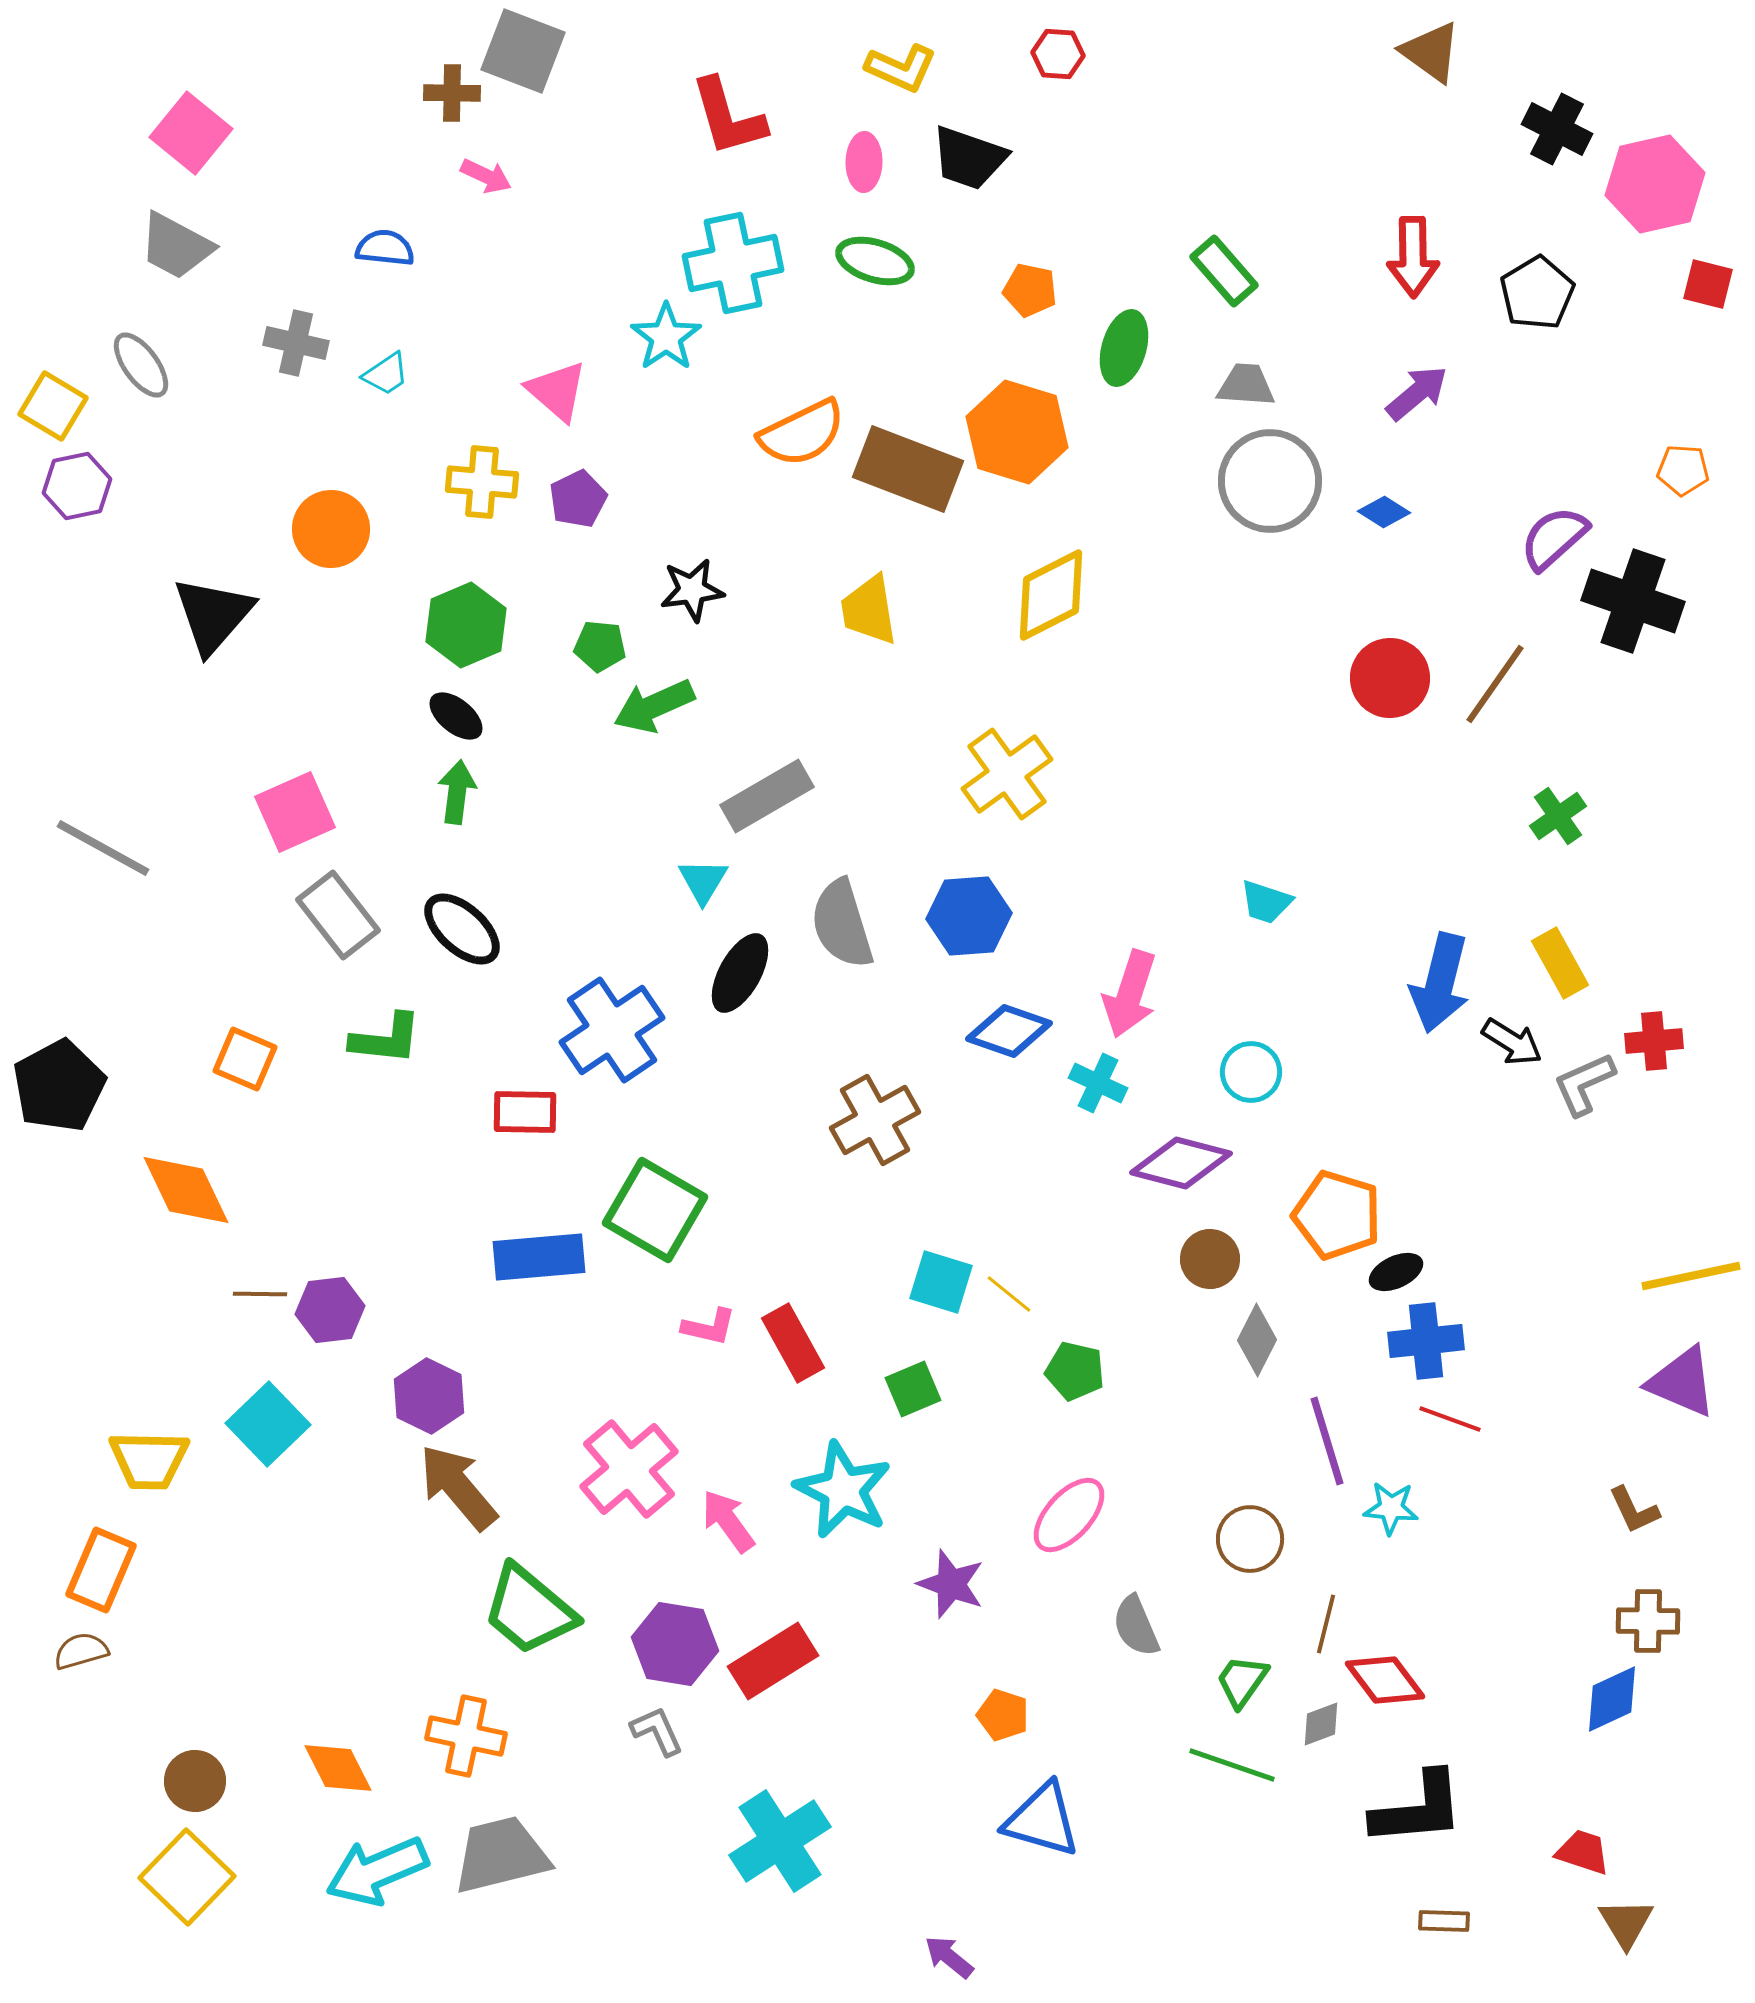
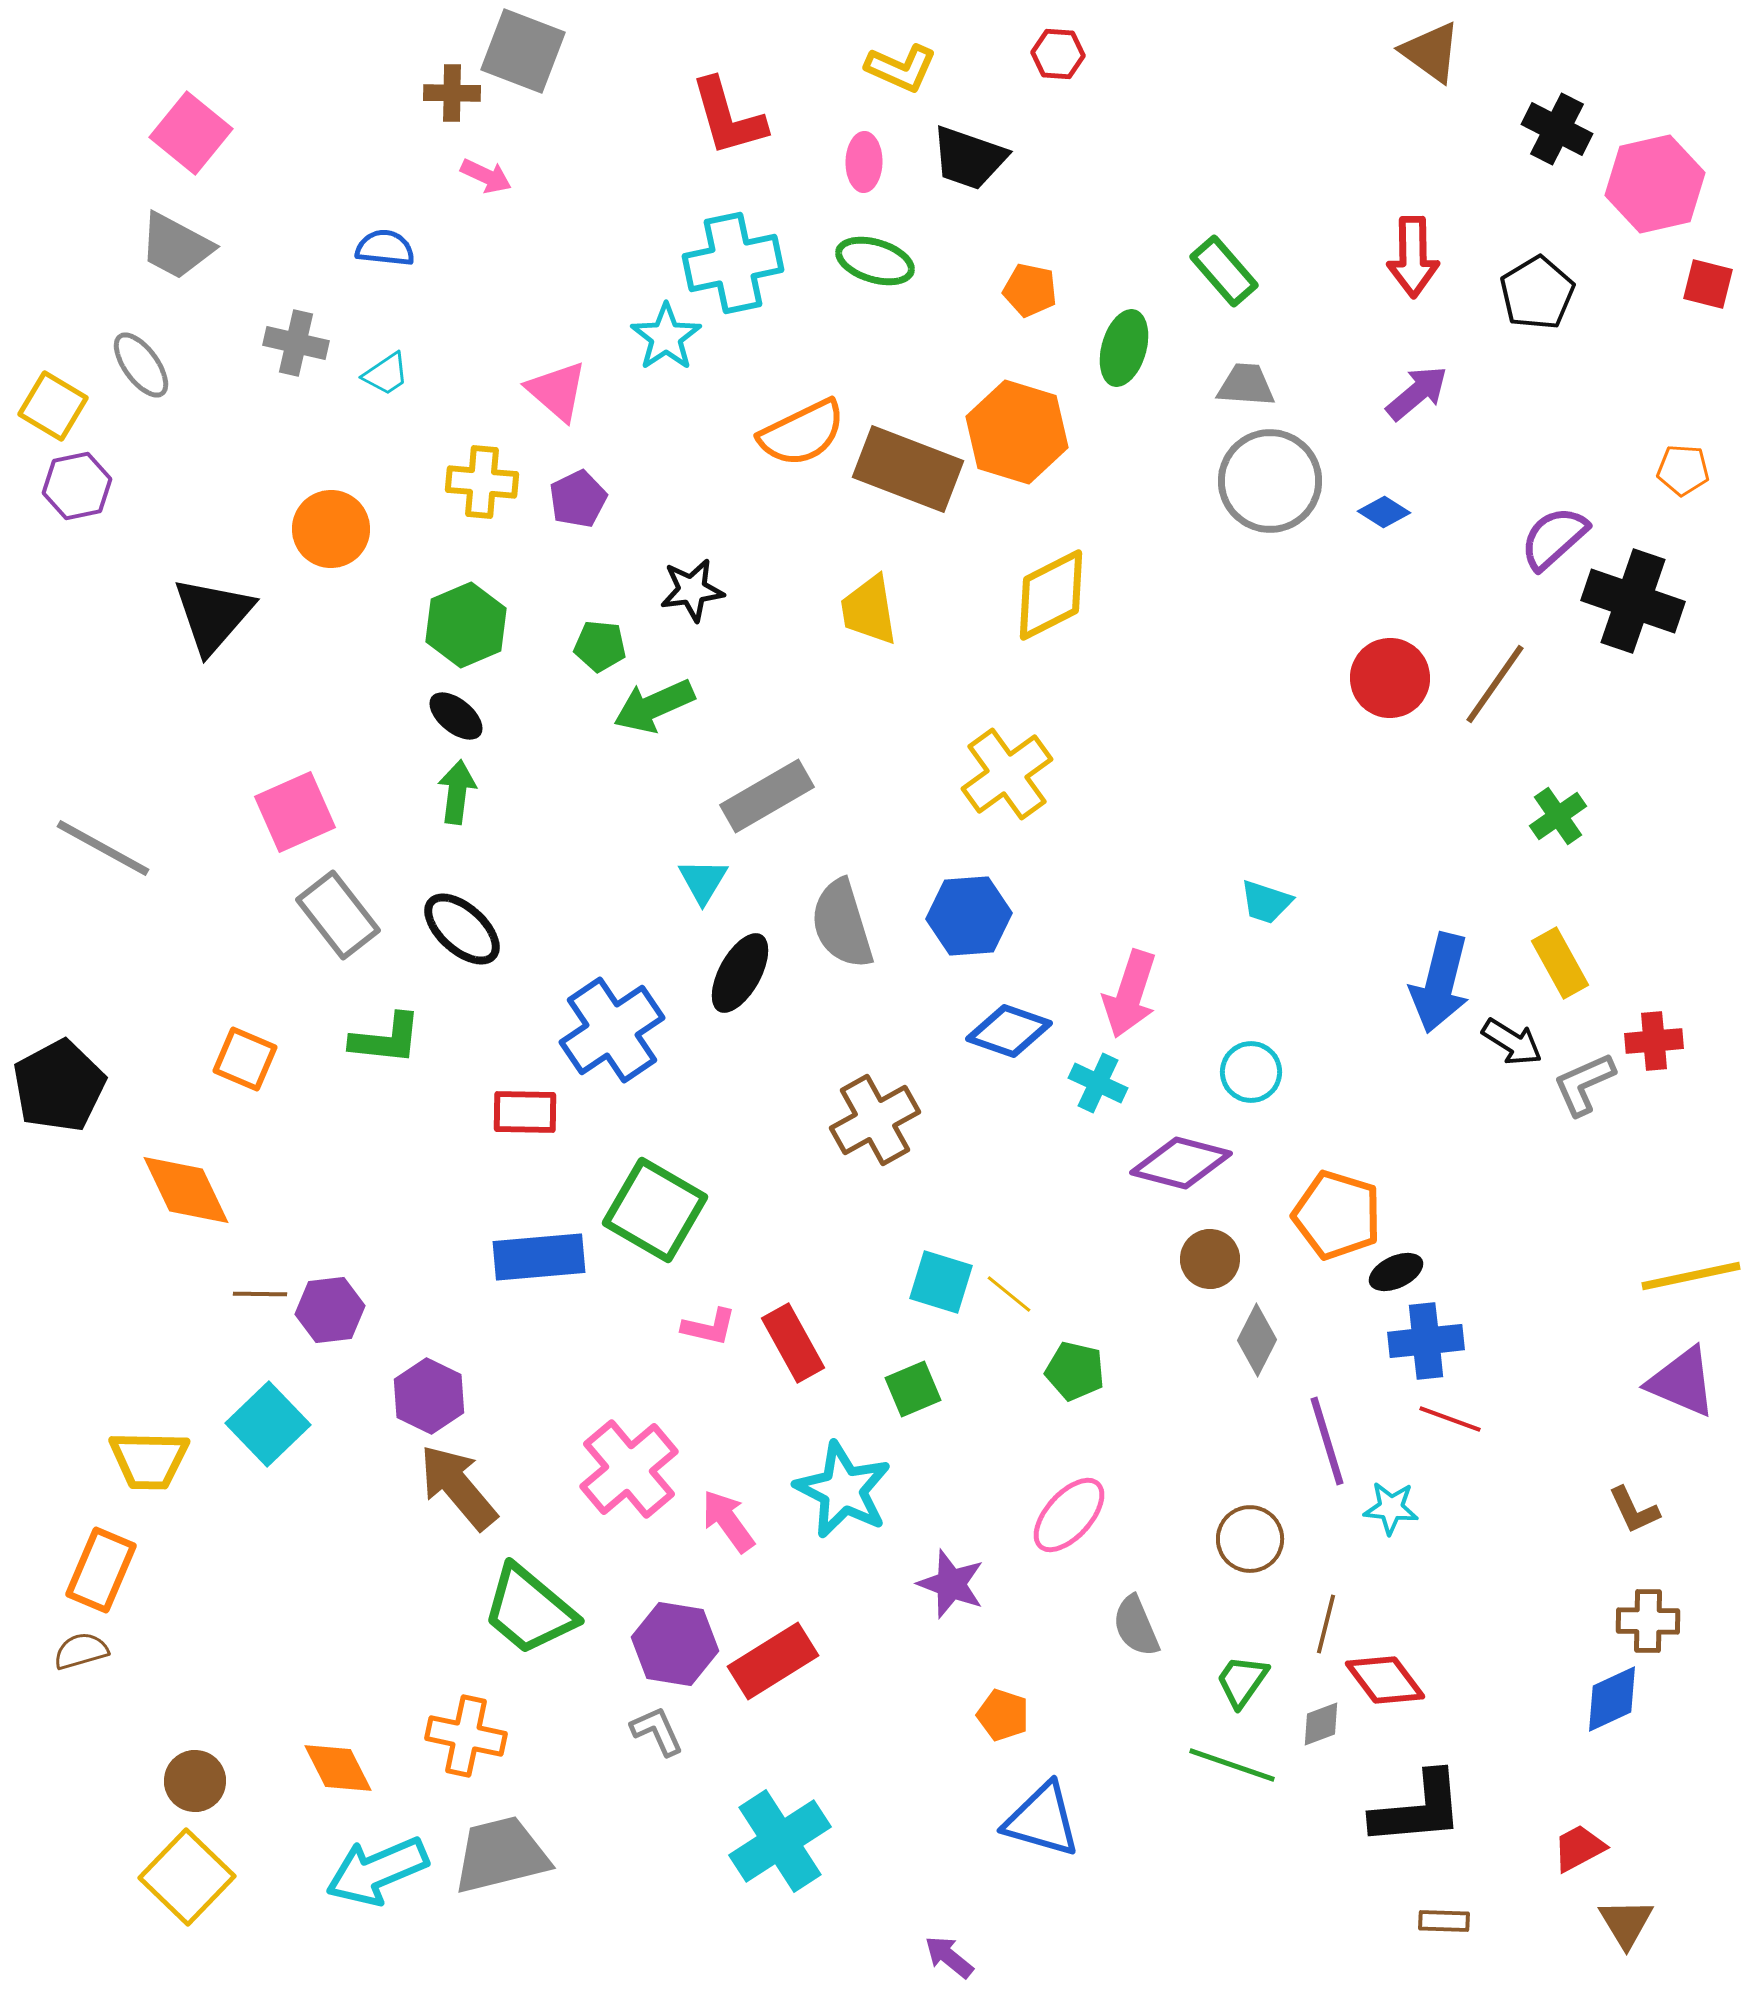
red trapezoid at (1583, 1852): moved 4 px left, 4 px up; rotated 46 degrees counterclockwise
